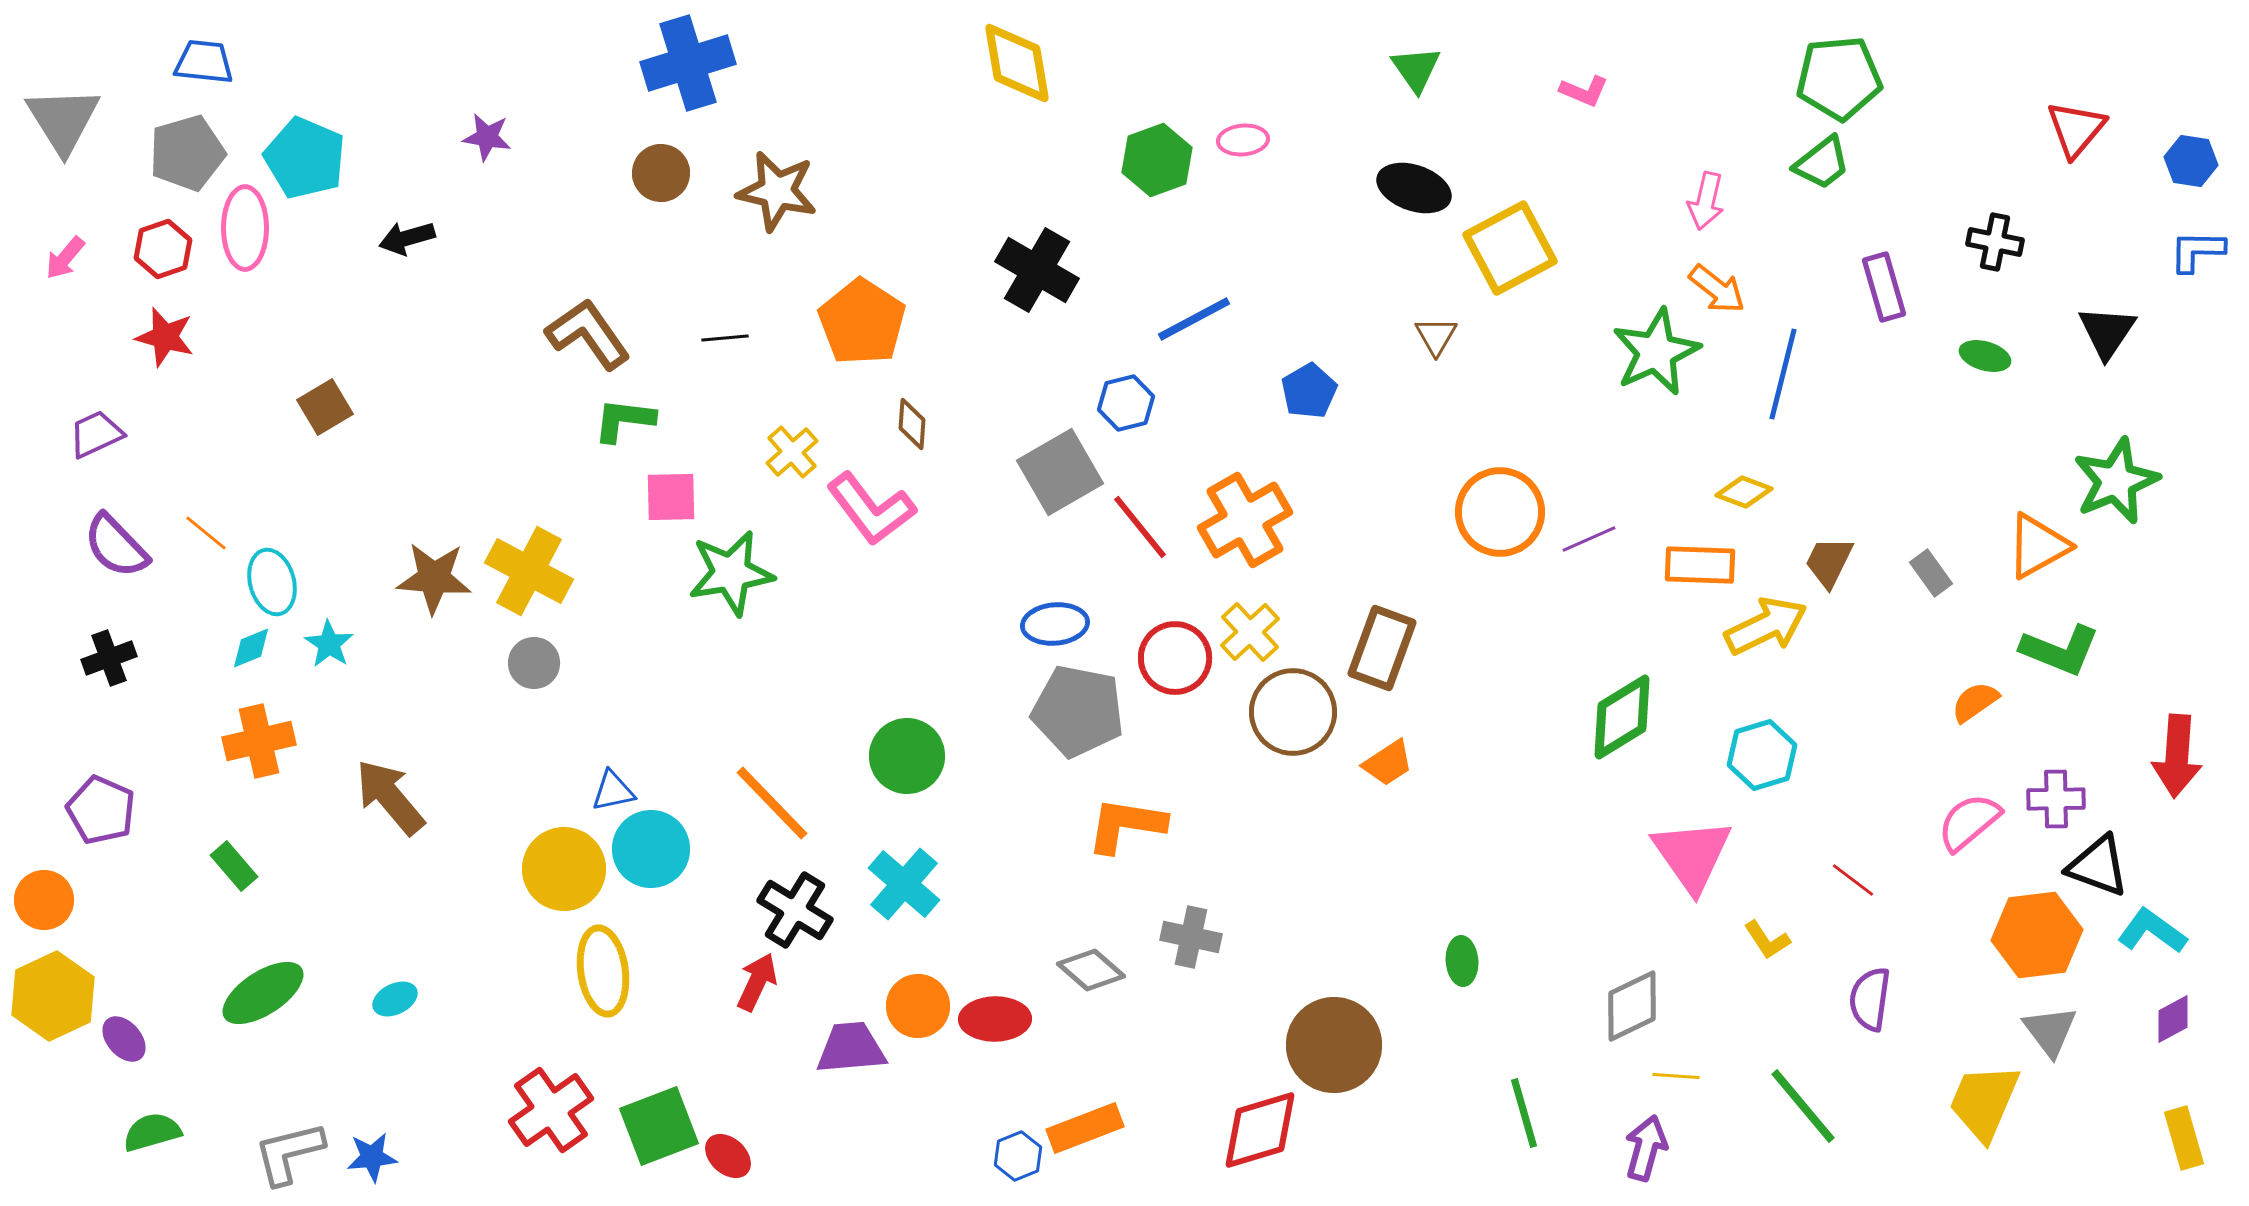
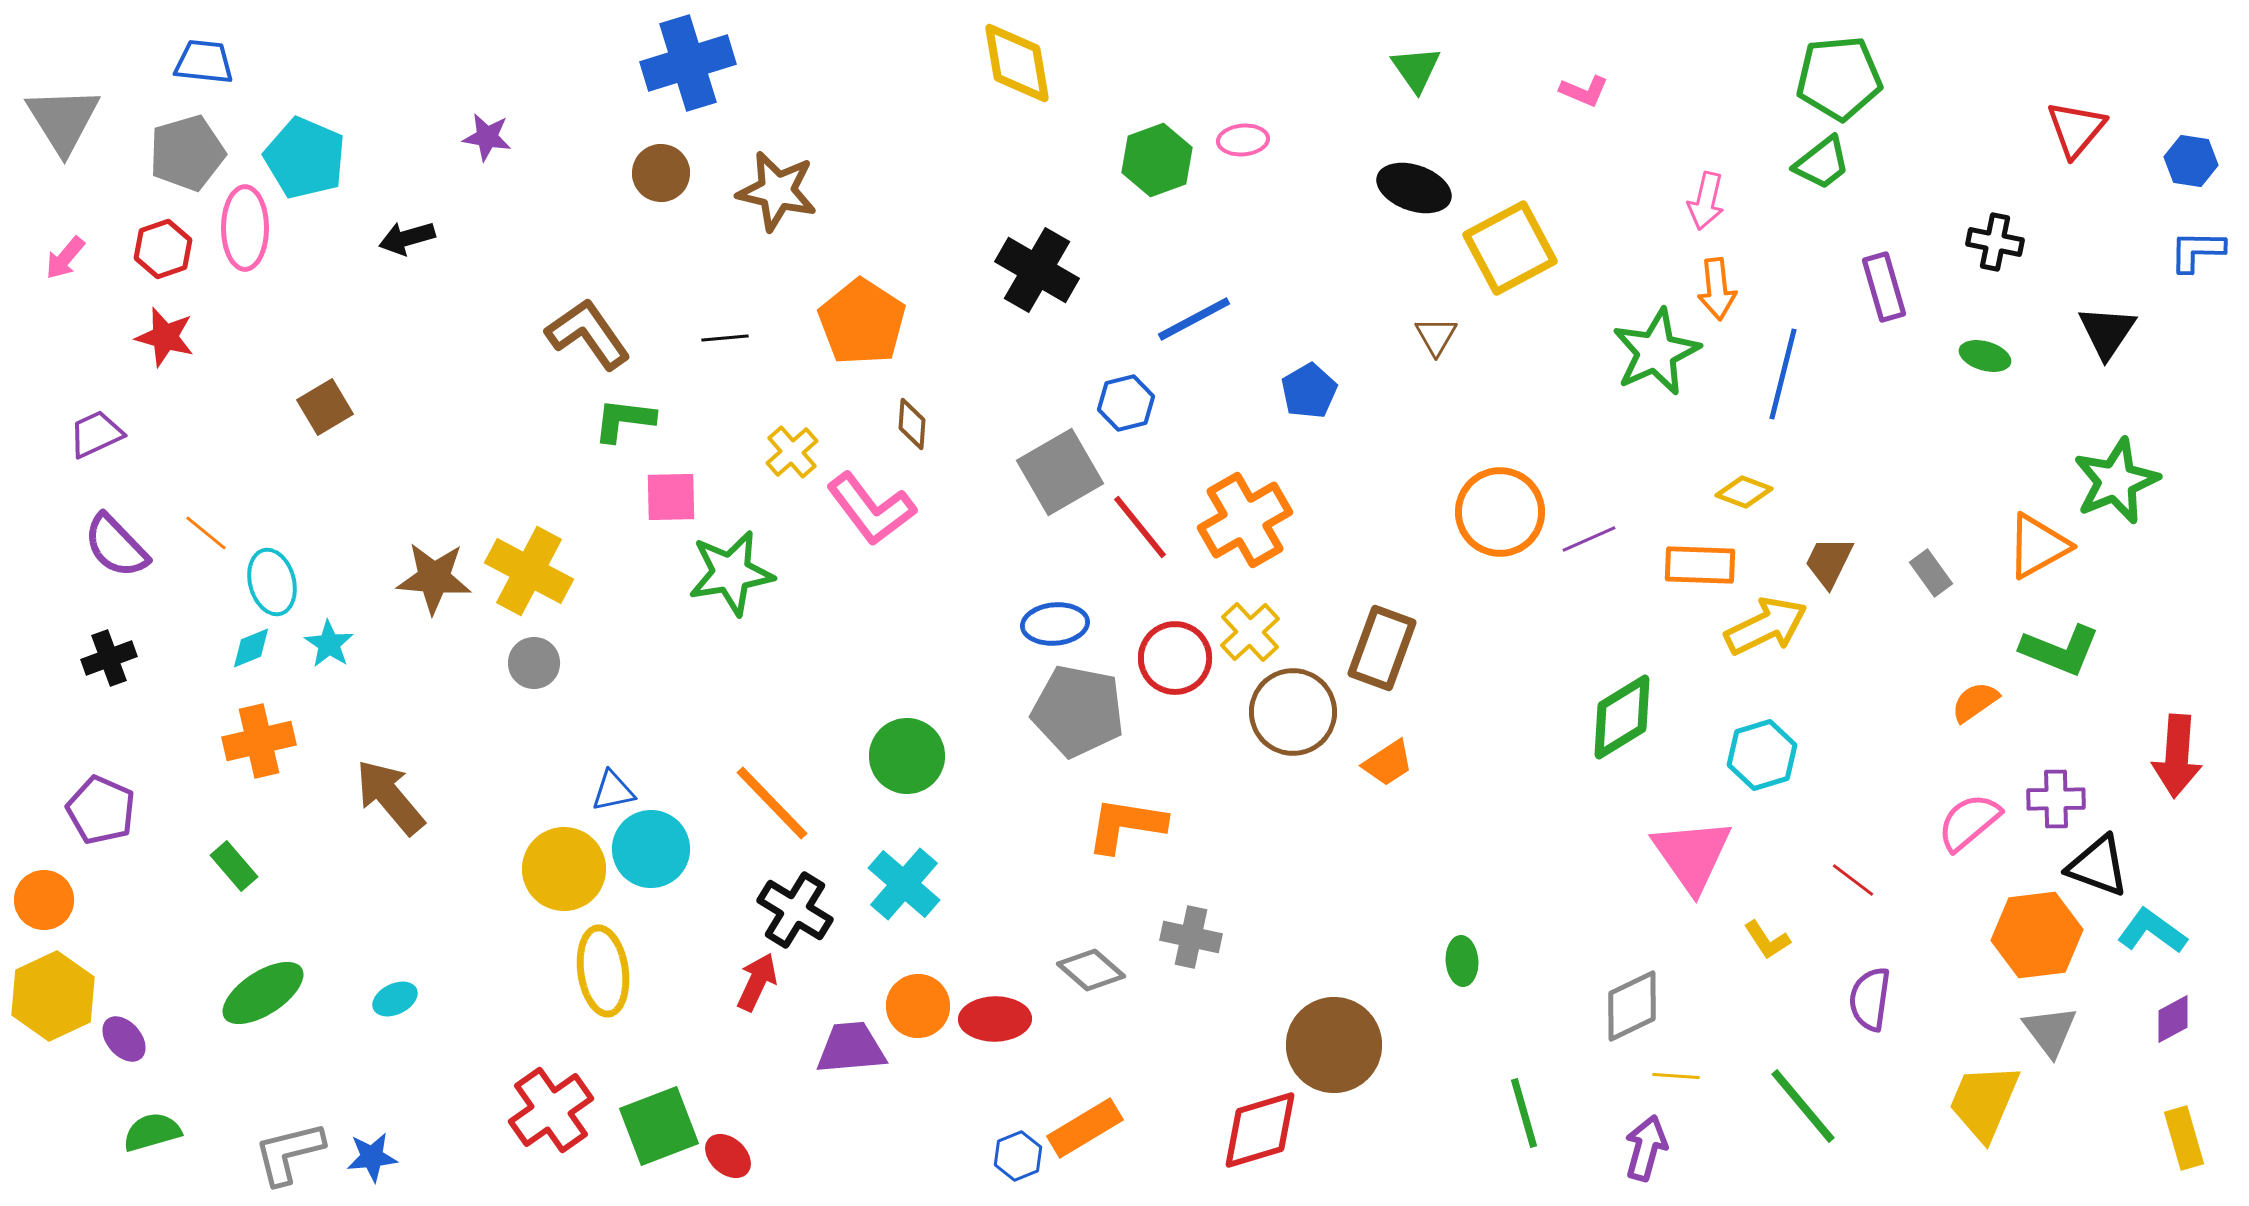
orange arrow at (1717, 289): rotated 46 degrees clockwise
orange rectangle at (1085, 1128): rotated 10 degrees counterclockwise
